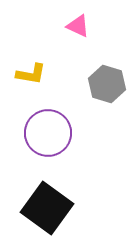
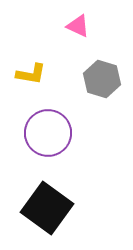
gray hexagon: moved 5 px left, 5 px up
